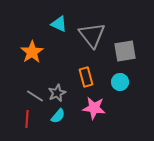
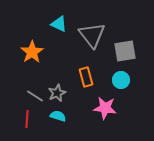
cyan circle: moved 1 px right, 2 px up
pink star: moved 11 px right
cyan semicircle: rotated 112 degrees counterclockwise
